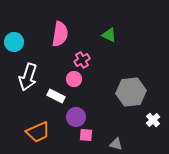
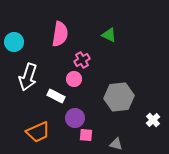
gray hexagon: moved 12 px left, 5 px down
purple circle: moved 1 px left, 1 px down
